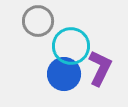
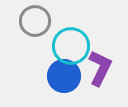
gray circle: moved 3 px left
blue circle: moved 2 px down
